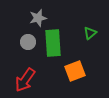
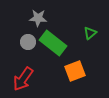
gray star: rotated 18 degrees clockwise
green rectangle: rotated 48 degrees counterclockwise
red arrow: moved 2 px left, 1 px up
